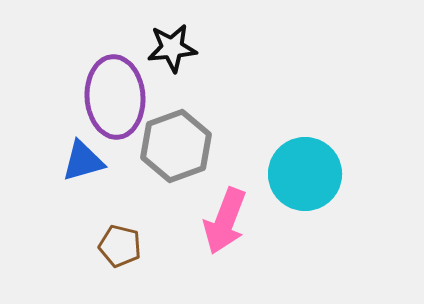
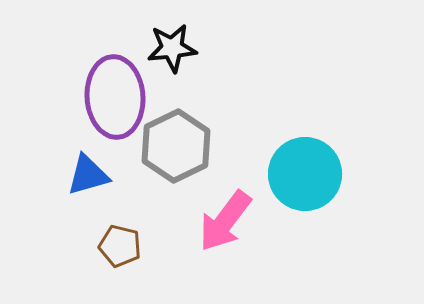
gray hexagon: rotated 6 degrees counterclockwise
blue triangle: moved 5 px right, 14 px down
pink arrow: rotated 16 degrees clockwise
